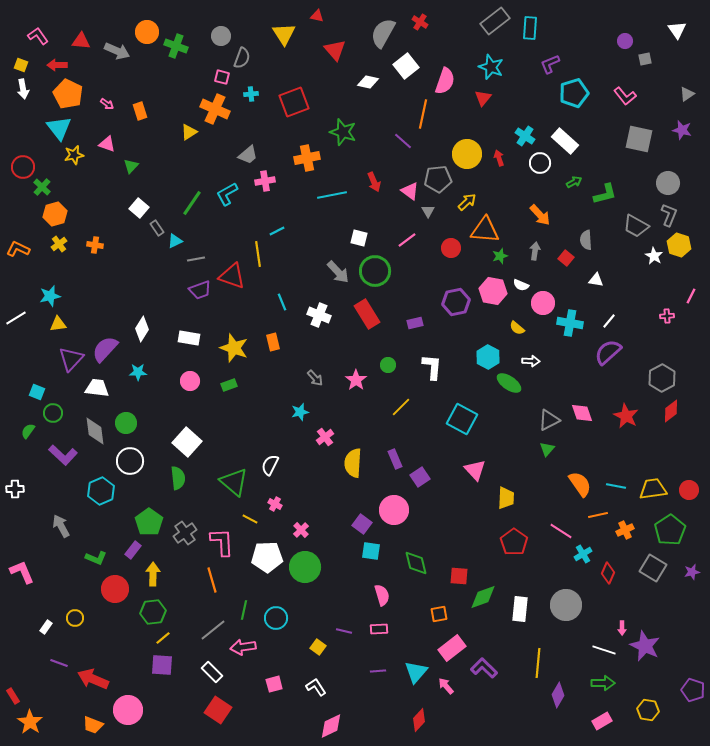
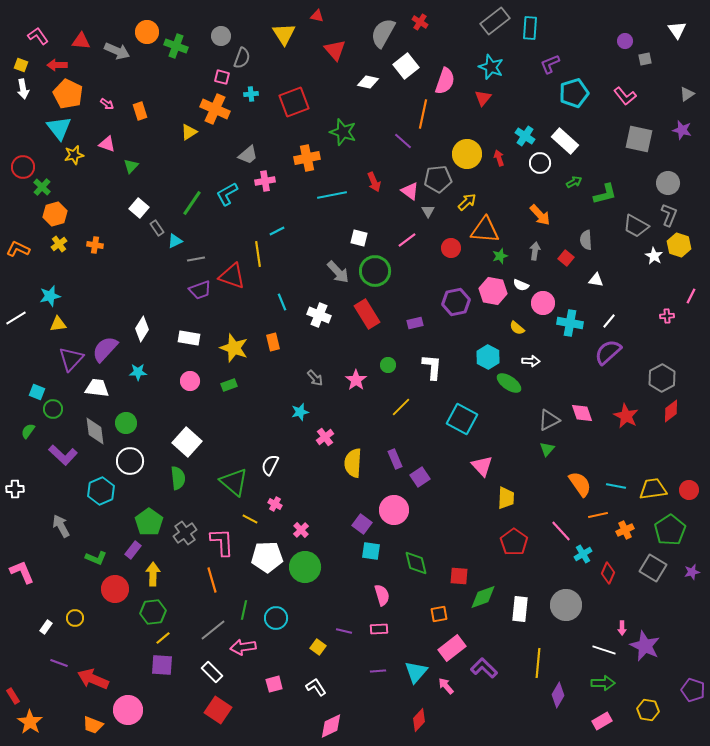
green circle at (53, 413): moved 4 px up
pink triangle at (475, 470): moved 7 px right, 4 px up
pink line at (561, 531): rotated 15 degrees clockwise
